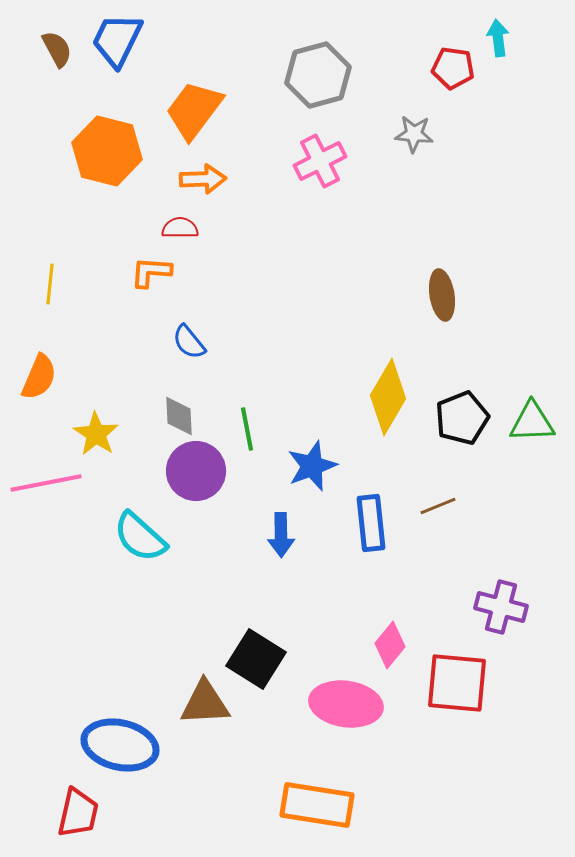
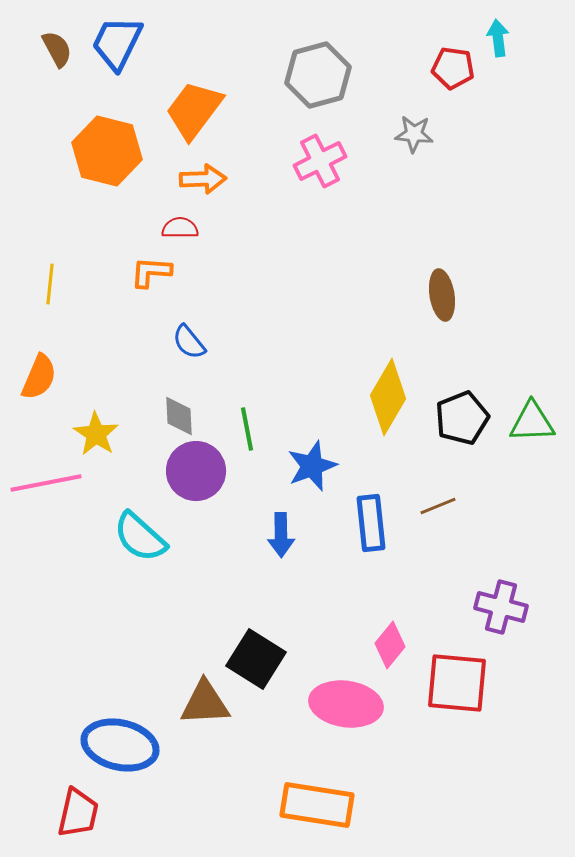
blue trapezoid: moved 3 px down
